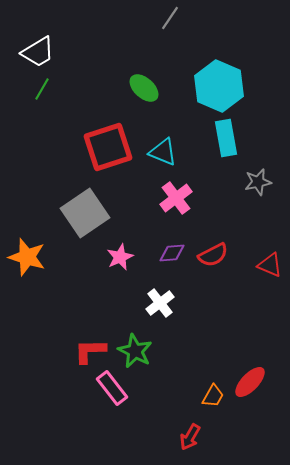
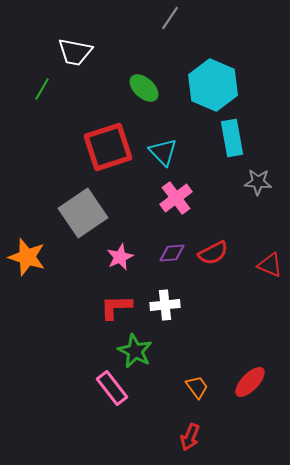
white trapezoid: moved 37 px right; rotated 42 degrees clockwise
cyan hexagon: moved 6 px left, 1 px up
cyan rectangle: moved 6 px right
cyan triangle: rotated 24 degrees clockwise
gray star: rotated 16 degrees clockwise
gray square: moved 2 px left
red semicircle: moved 2 px up
white cross: moved 5 px right, 2 px down; rotated 32 degrees clockwise
red L-shape: moved 26 px right, 44 px up
orange trapezoid: moved 16 px left, 9 px up; rotated 65 degrees counterclockwise
red arrow: rotated 8 degrees counterclockwise
